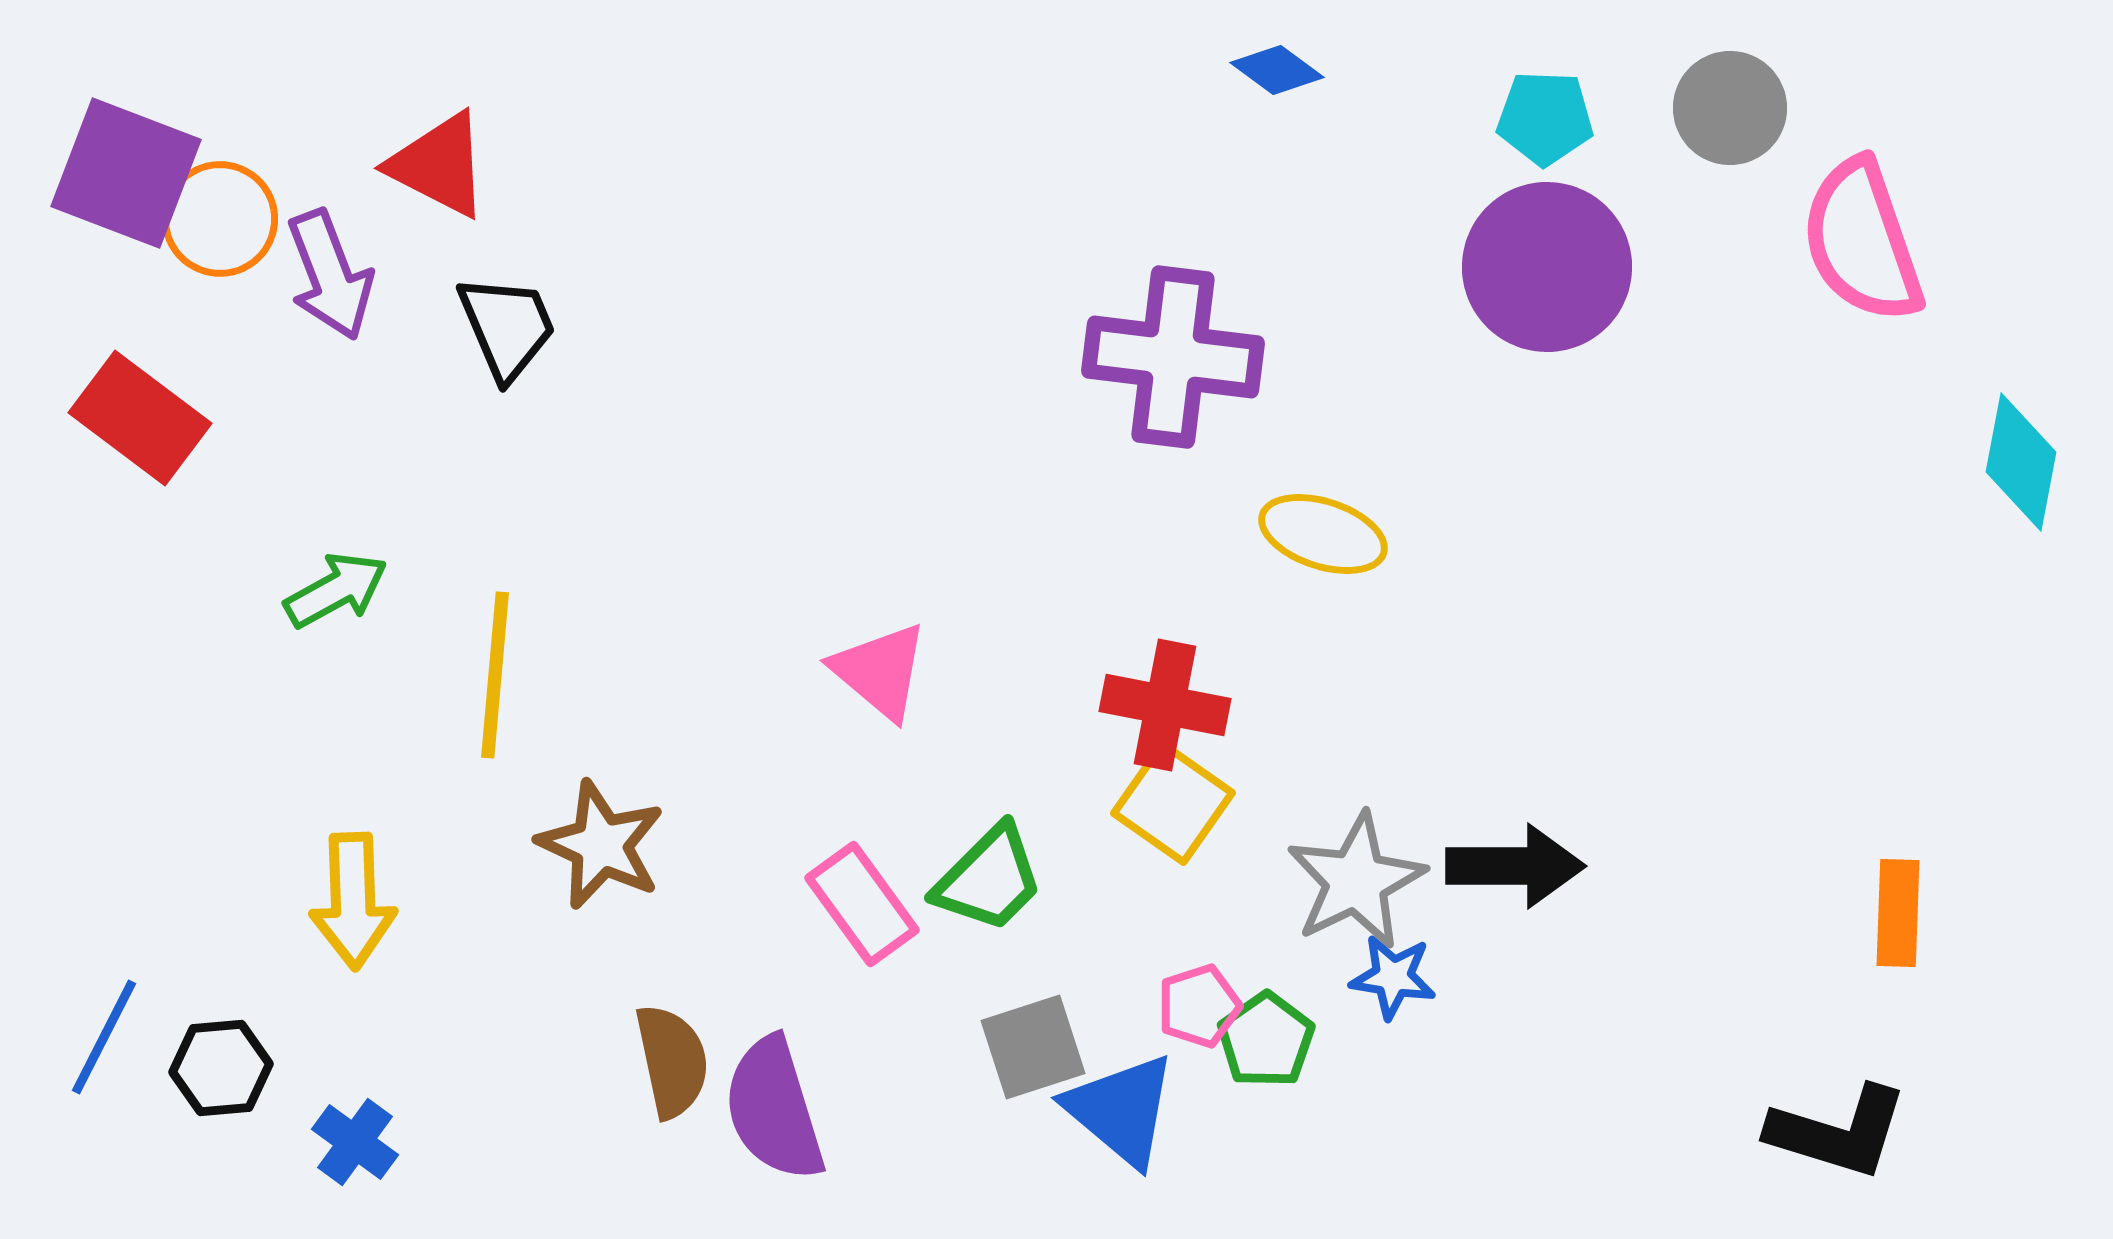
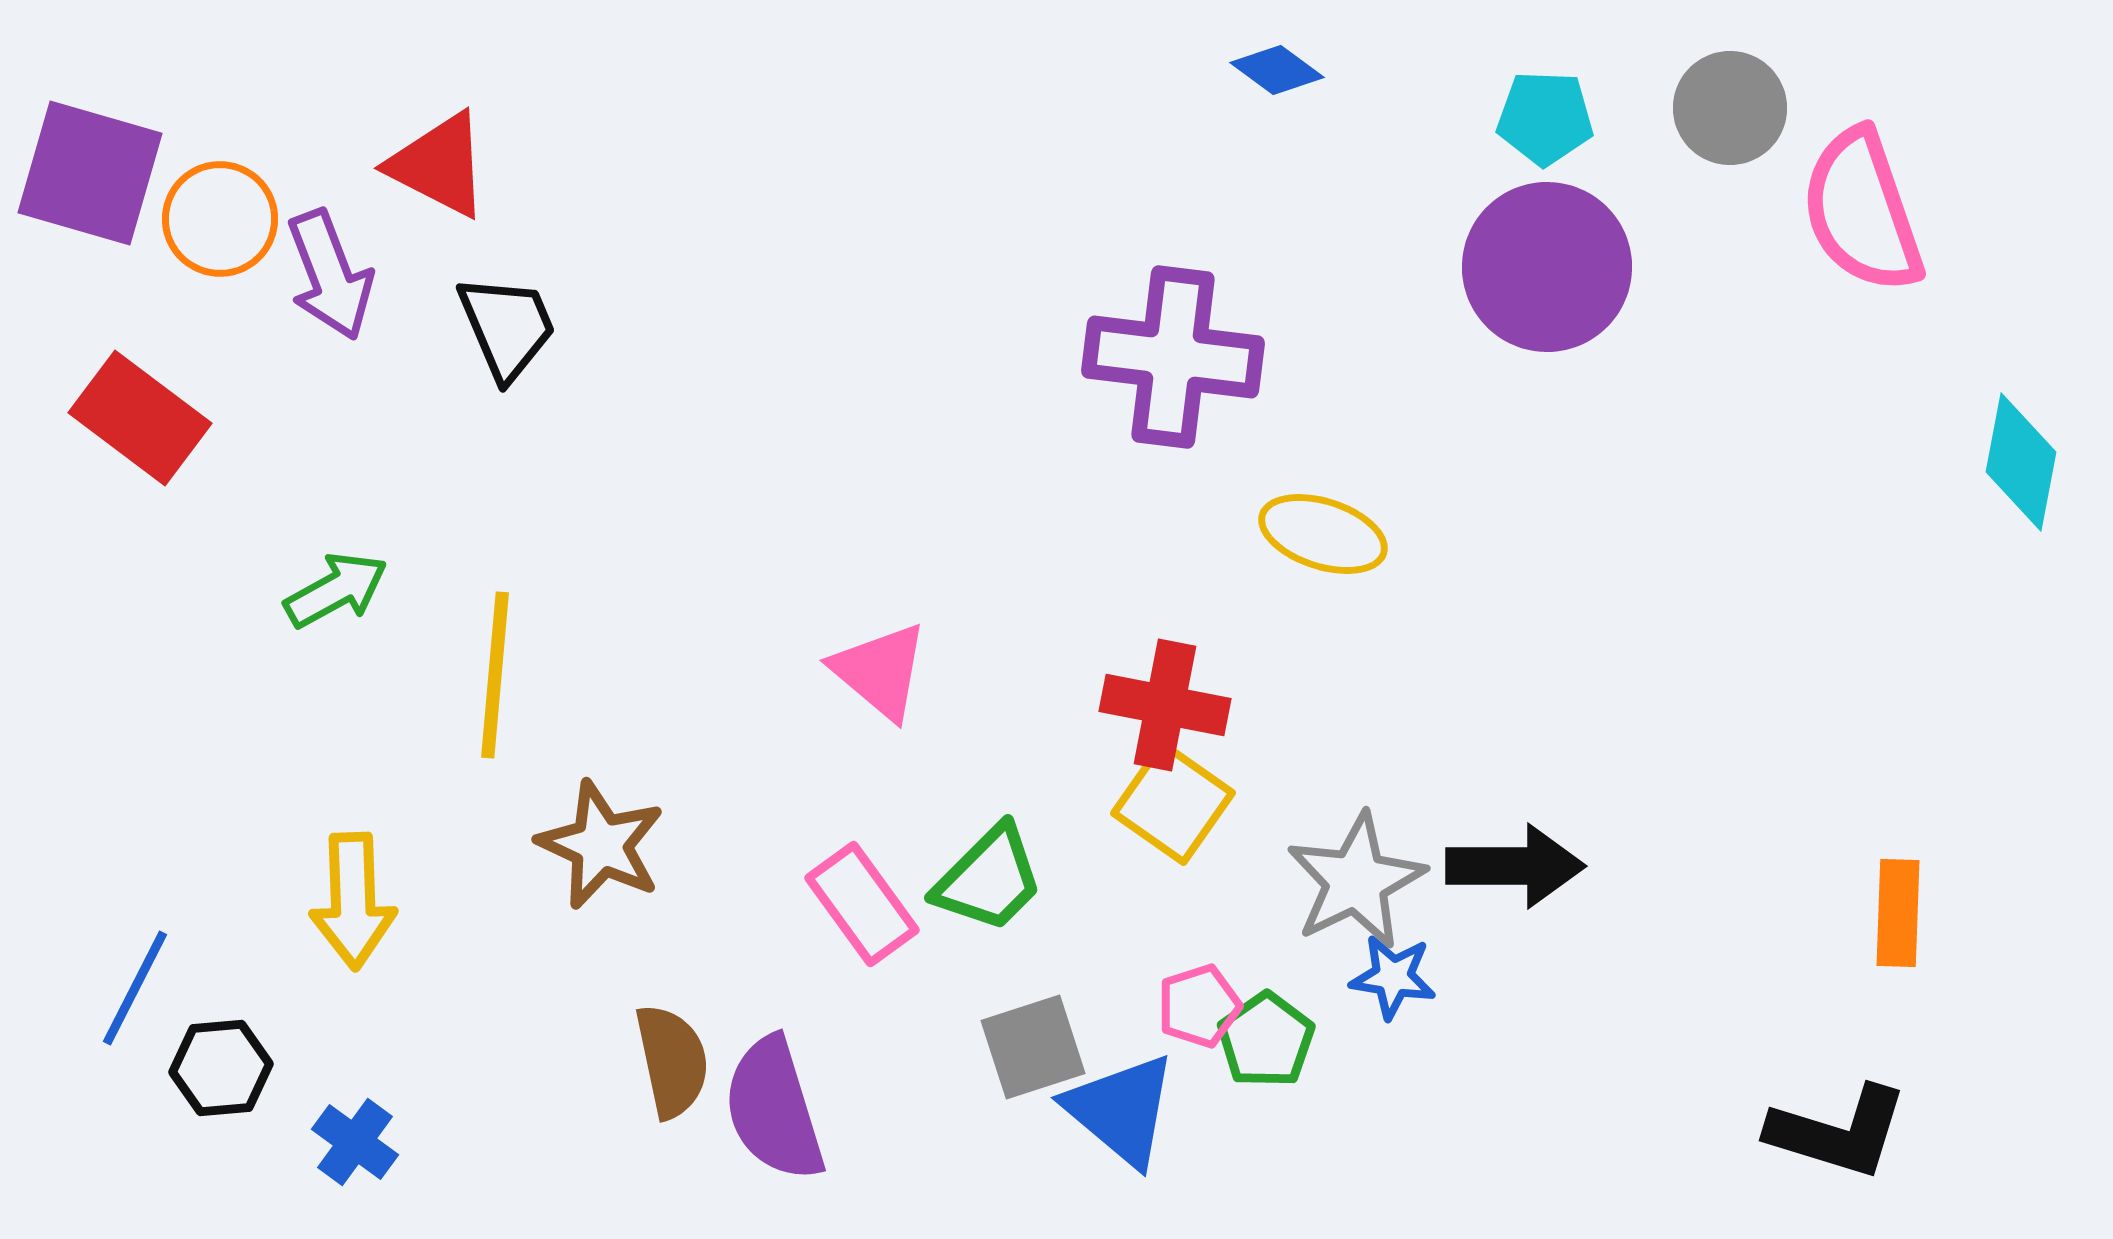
purple square: moved 36 px left; rotated 5 degrees counterclockwise
pink semicircle: moved 30 px up
blue line: moved 31 px right, 49 px up
